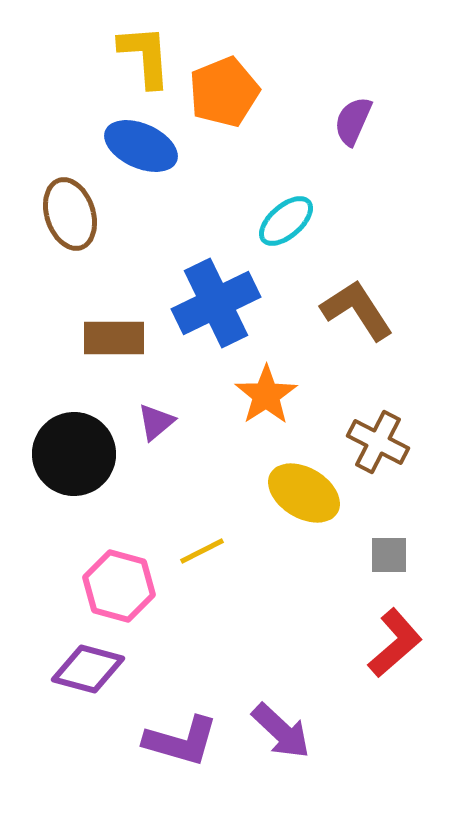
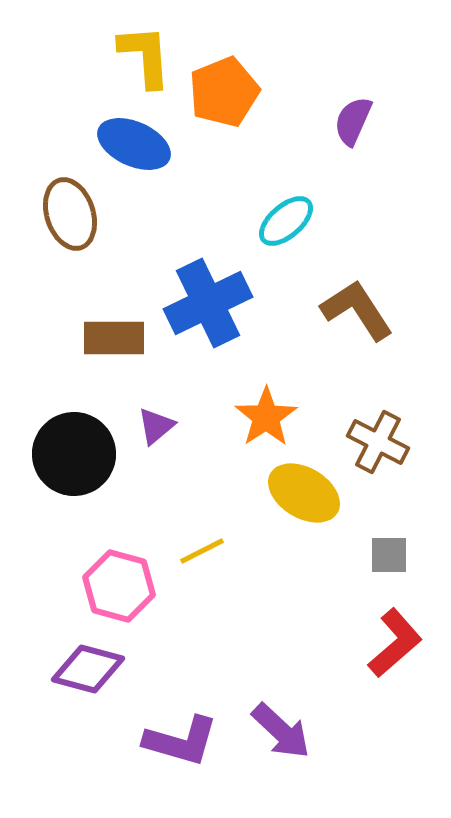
blue ellipse: moved 7 px left, 2 px up
blue cross: moved 8 px left
orange star: moved 22 px down
purple triangle: moved 4 px down
